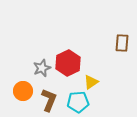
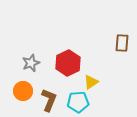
gray star: moved 11 px left, 5 px up
